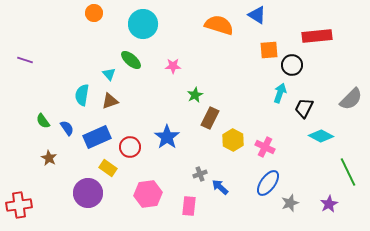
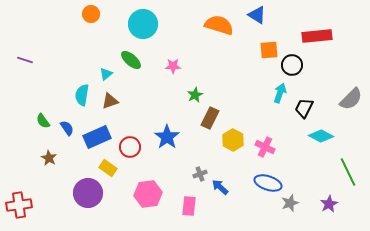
orange circle: moved 3 px left, 1 px down
cyan triangle: moved 3 px left; rotated 32 degrees clockwise
blue ellipse: rotated 72 degrees clockwise
